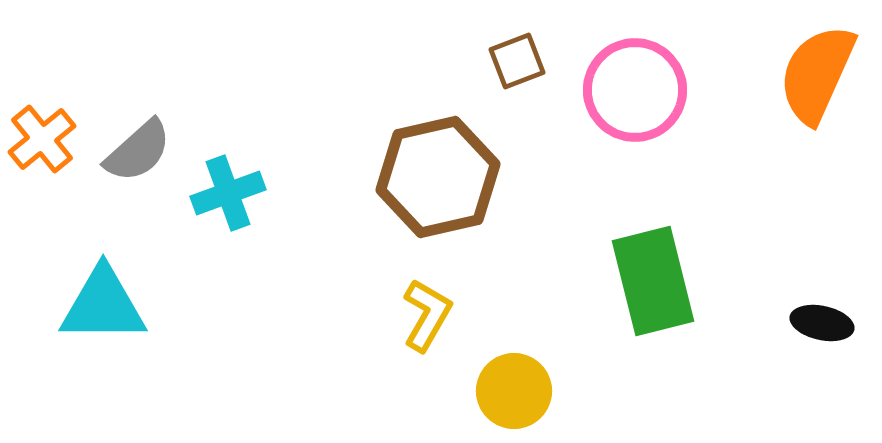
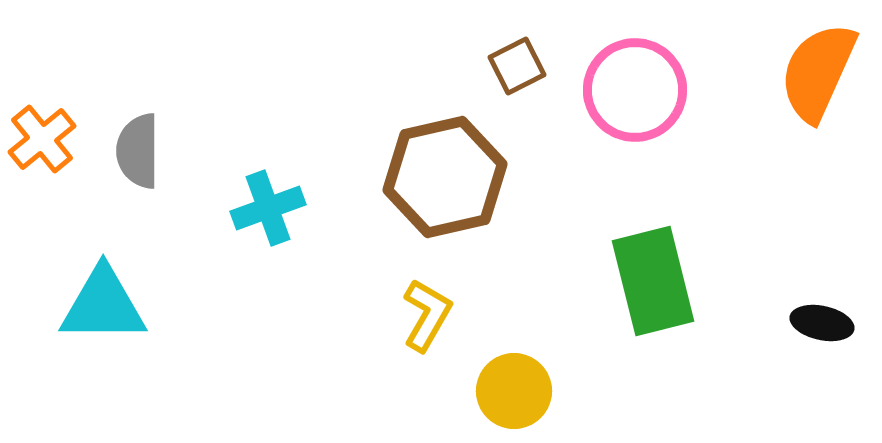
brown square: moved 5 px down; rotated 6 degrees counterclockwise
orange semicircle: moved 1 px right, 2 px up
gray semicircle: rotated 132 degrees clockwise
brown hexagon: moved 7 px right
cyan cross: moved 40 px right, 15 px down
